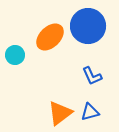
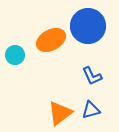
orange ellipse: moved 1 px right, 3 px down; rotated 16 degrees clockwise
blue triangle: moved 1 px right, 2 px up
